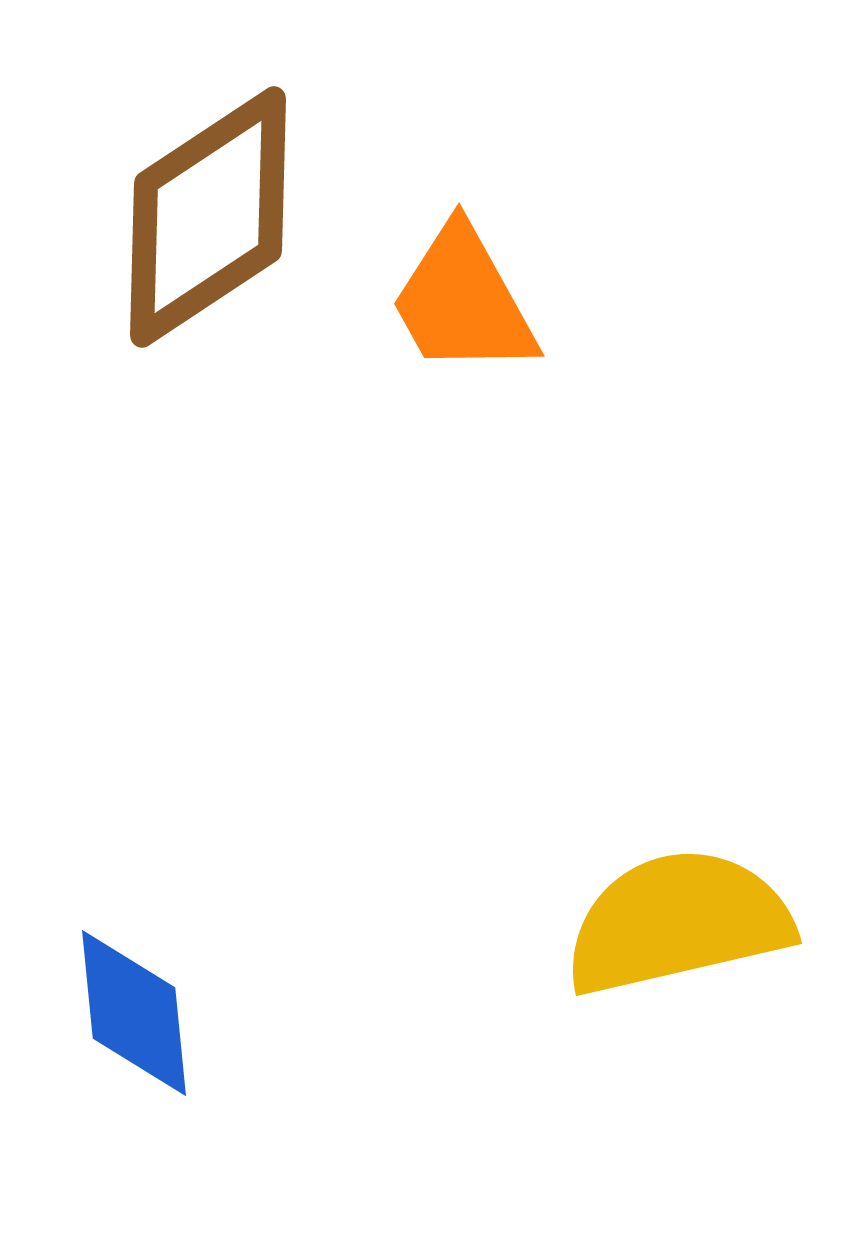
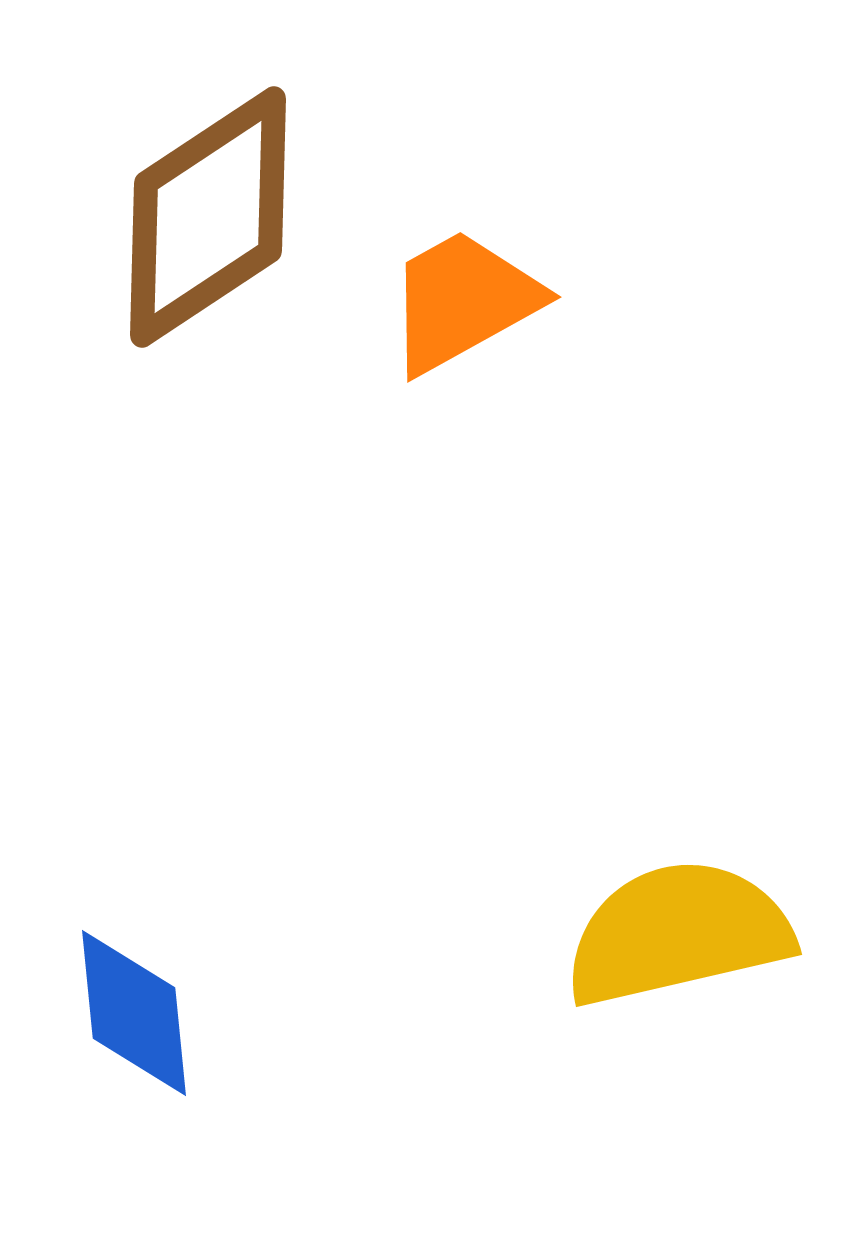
orange trapezoid: rotated 90 degrees clockwise
yellow semicircle: moved 11 px down
